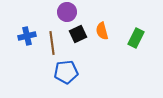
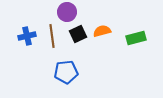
orange semicircle: rotated 90 degrees clockwise
green rectangle: rotated 48 degrees clockwise
brown line: moved 7 px up
